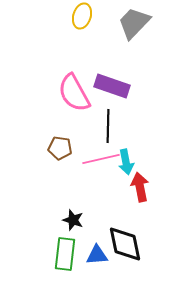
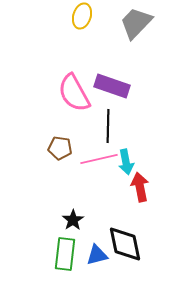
gray trapezoid: moved 2 px right
pink line: moved 2 px left
black star: rotated 20 degrees clockwise
blue triangle: rotated 10 degrees counterclockwise
